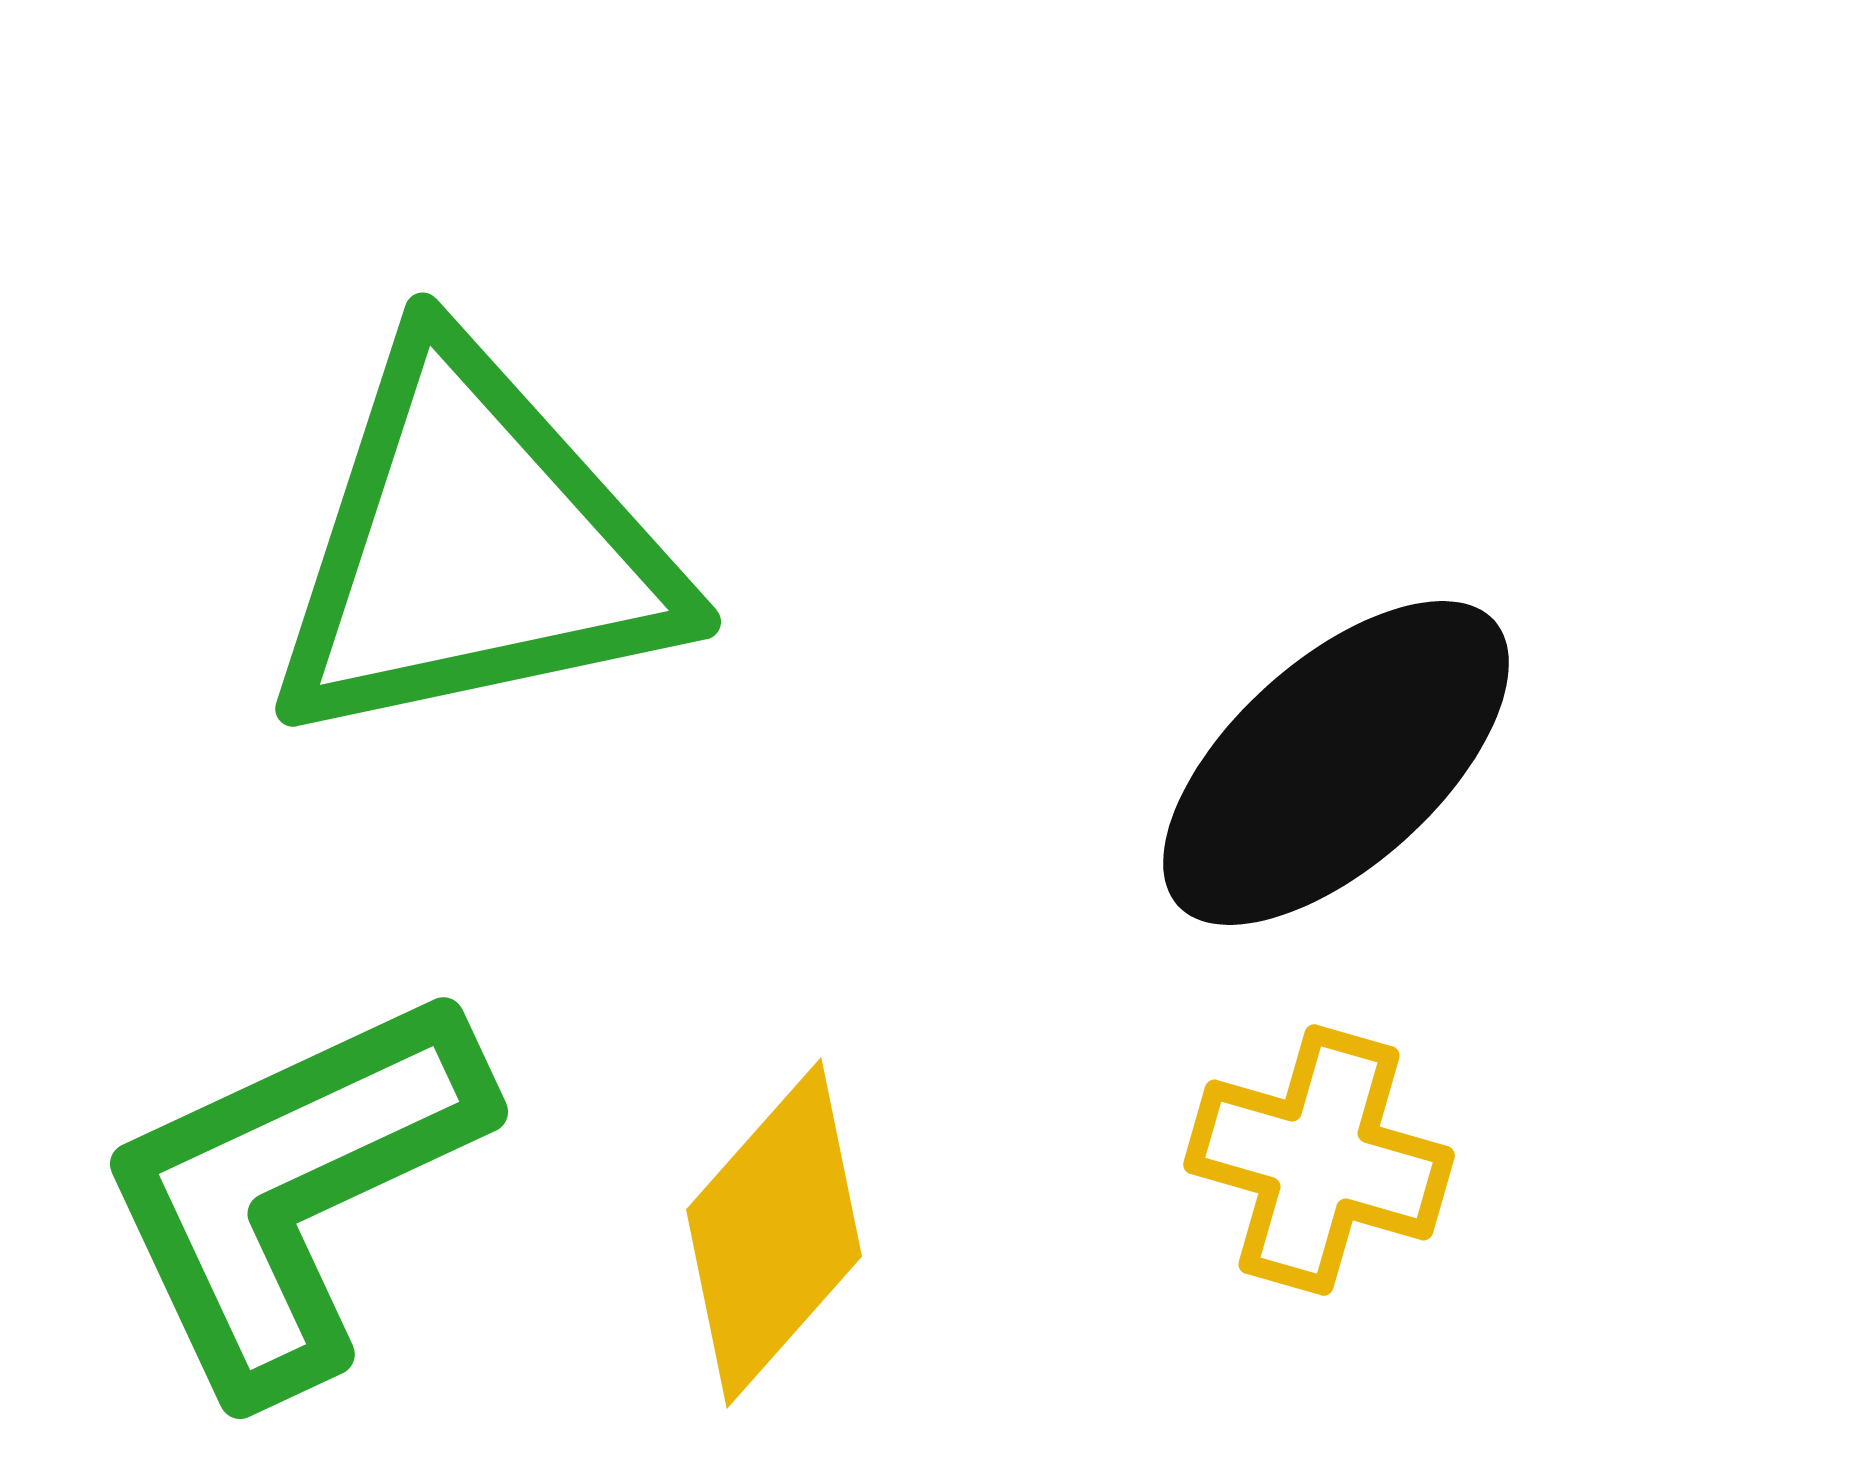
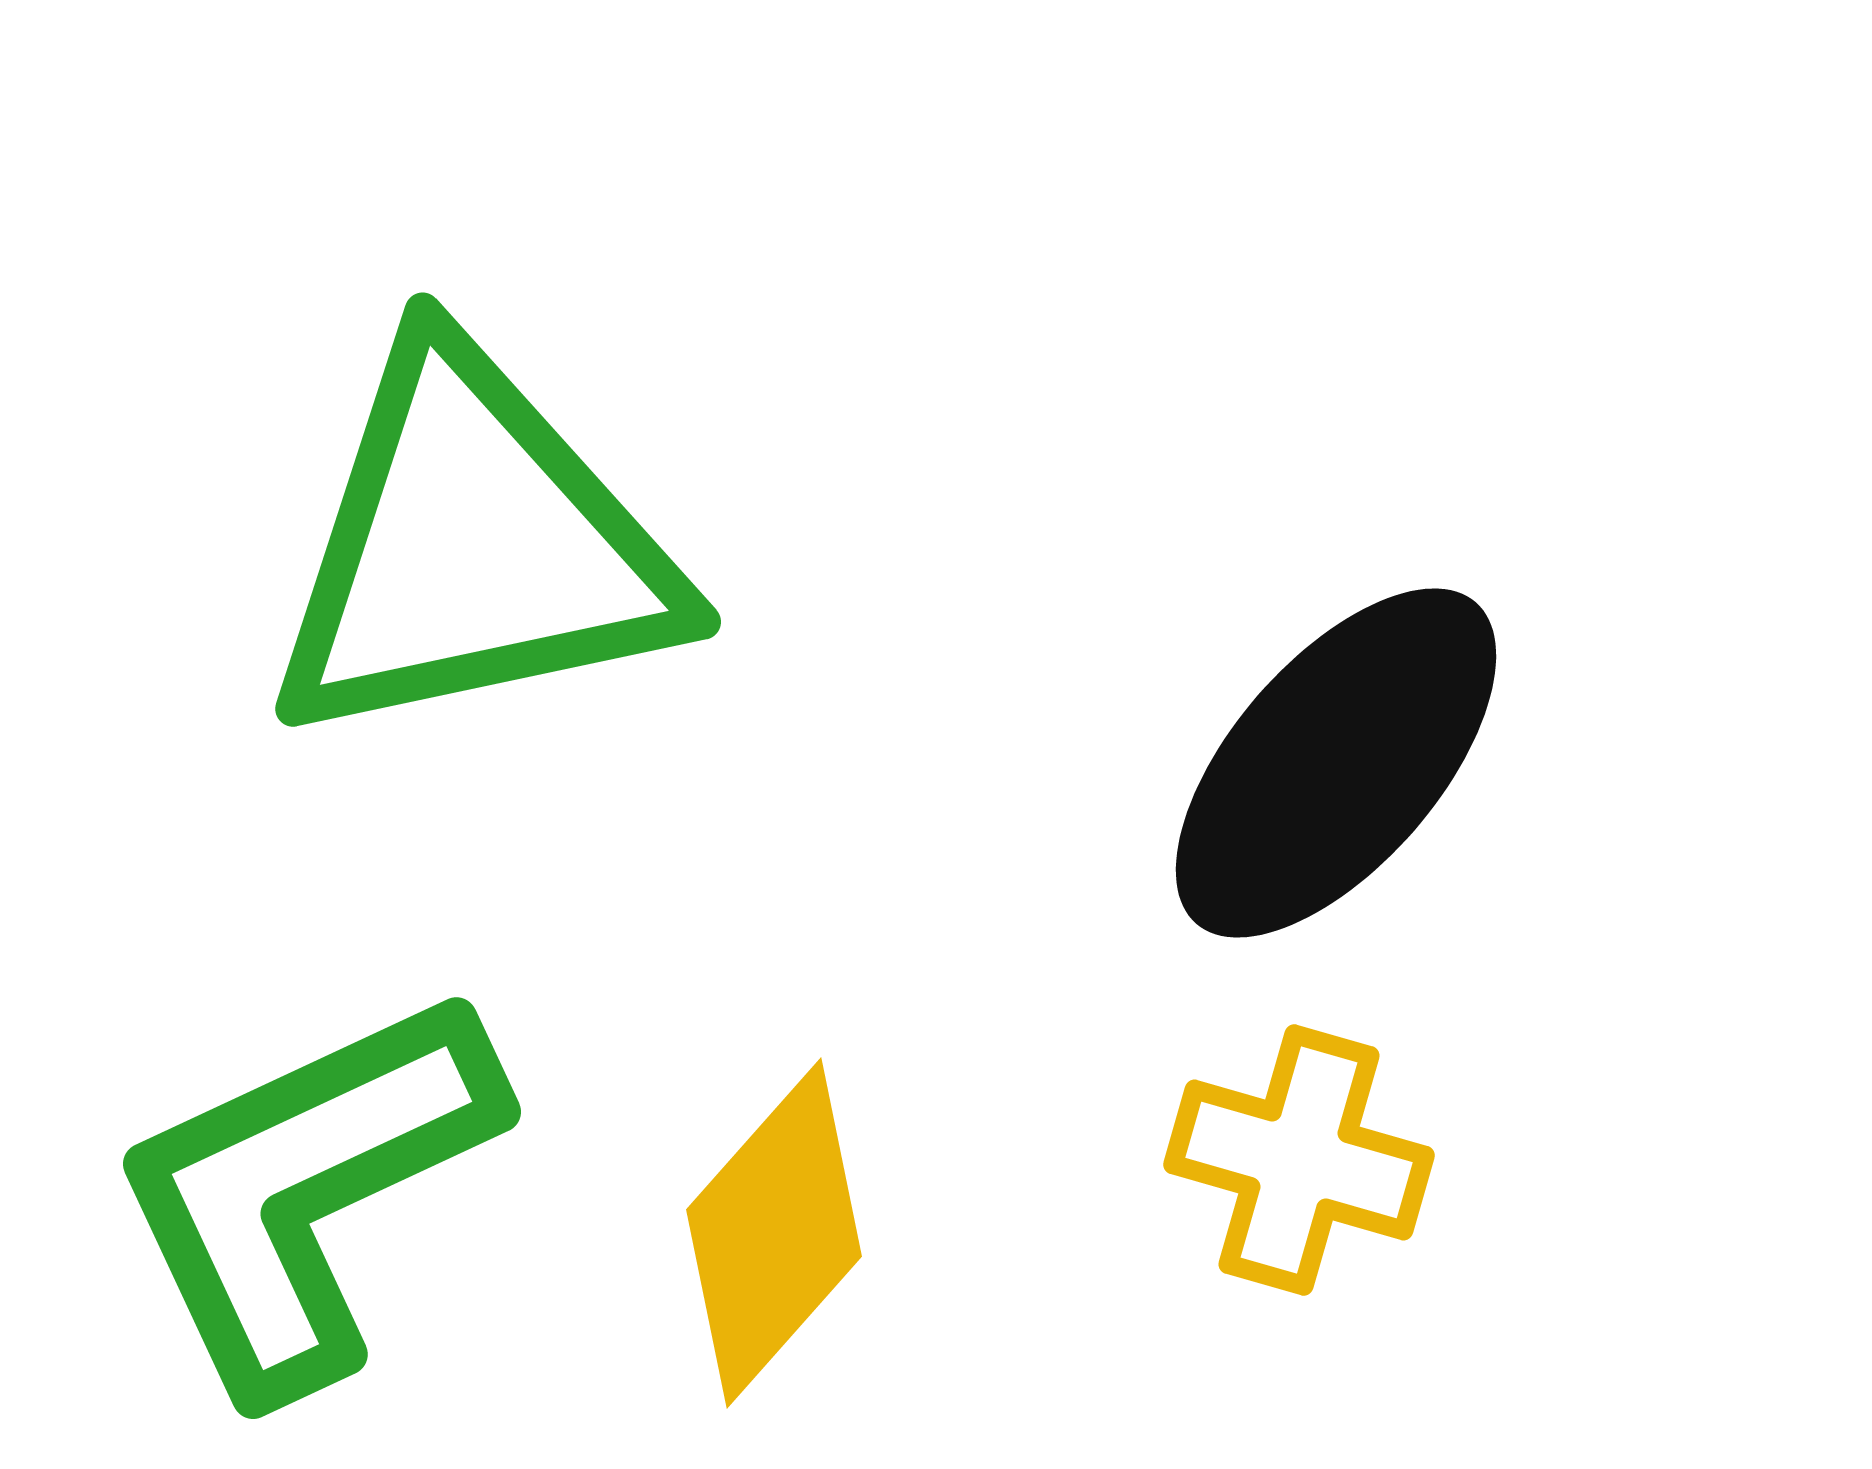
black ellipse: rotated 7 degrees counterclockwise
yellow cross: moved 20 px left
green L-shape: moved 13 px right
